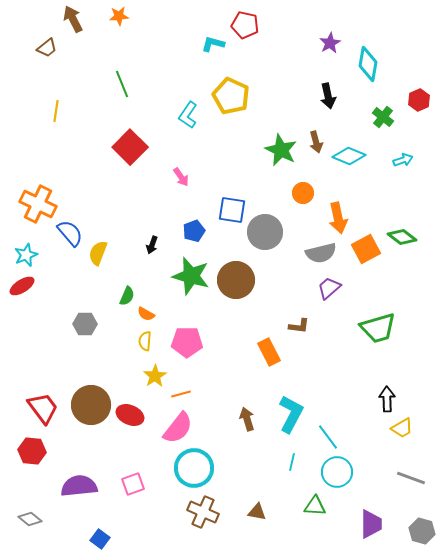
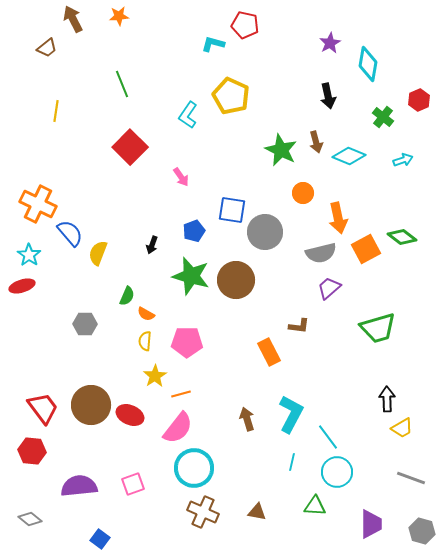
cyan star at (26, 255): moved 3 px right; rotated 15 degrees counterclockwise
red ellipse at (22, 286): rotated 15 degrees clockwise
